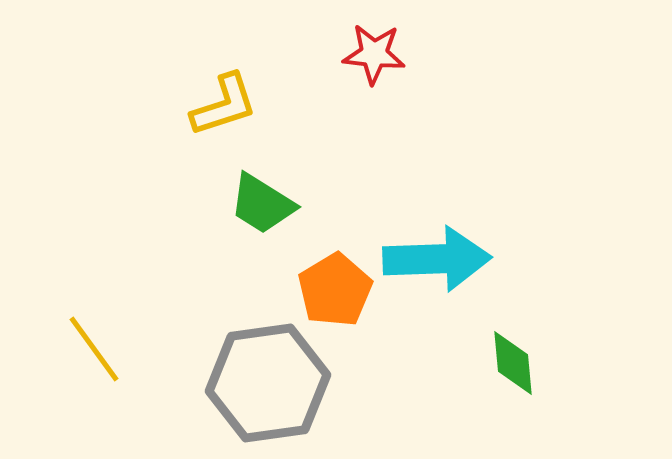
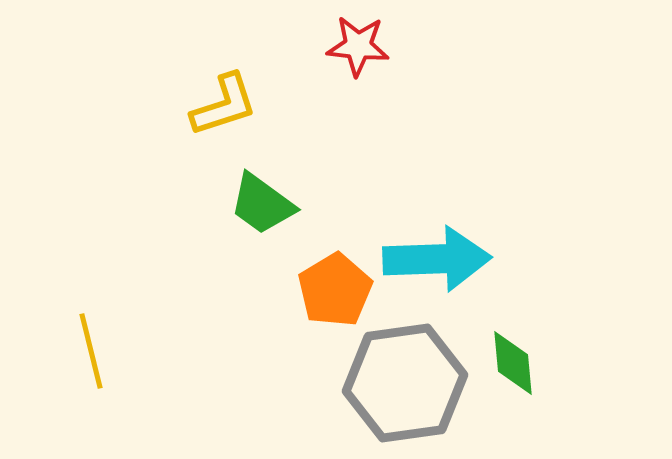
red star: moved 16 px left, 8 px up
green trapezoid: rotated 4 degrees clockwise
yellow line: moved 3 px left, 2 px down; rotated 22 degrees clockwise
gray hexagon: moved 137 px right
